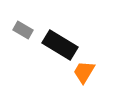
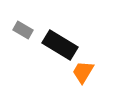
orange trapezoid: moved 1 px left
